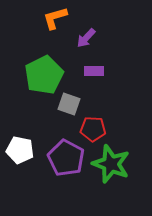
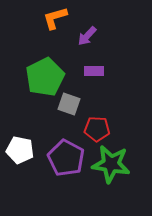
purple arrow: moved 1 px right, 2 px up
green pentagon: moved 1 px right, 2 px down
red pentagon: moved 4 px right
green star: rotated 12 degrees counterclockwise
